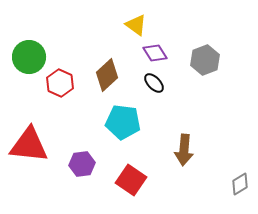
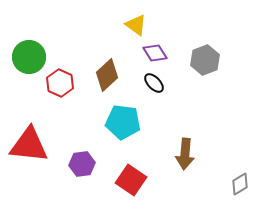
brown arrow: moved 1 px right, 4 px down
